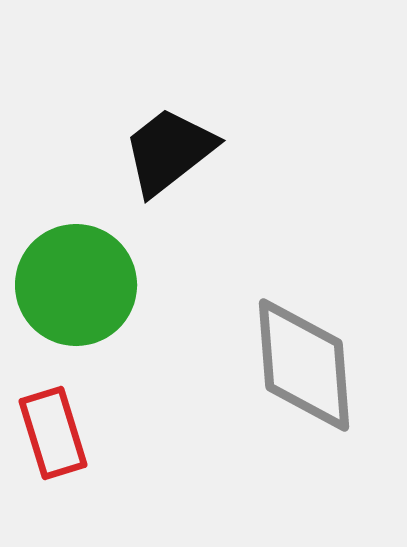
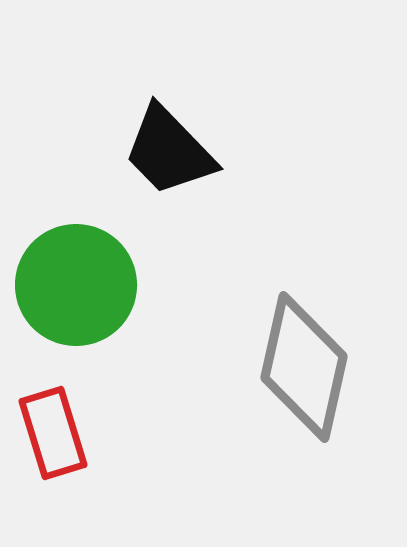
black trapezoid: rotated 96 degrees counterclockwise
gray diamond: moved 2 px down; rotated 17 degrees clockwise
